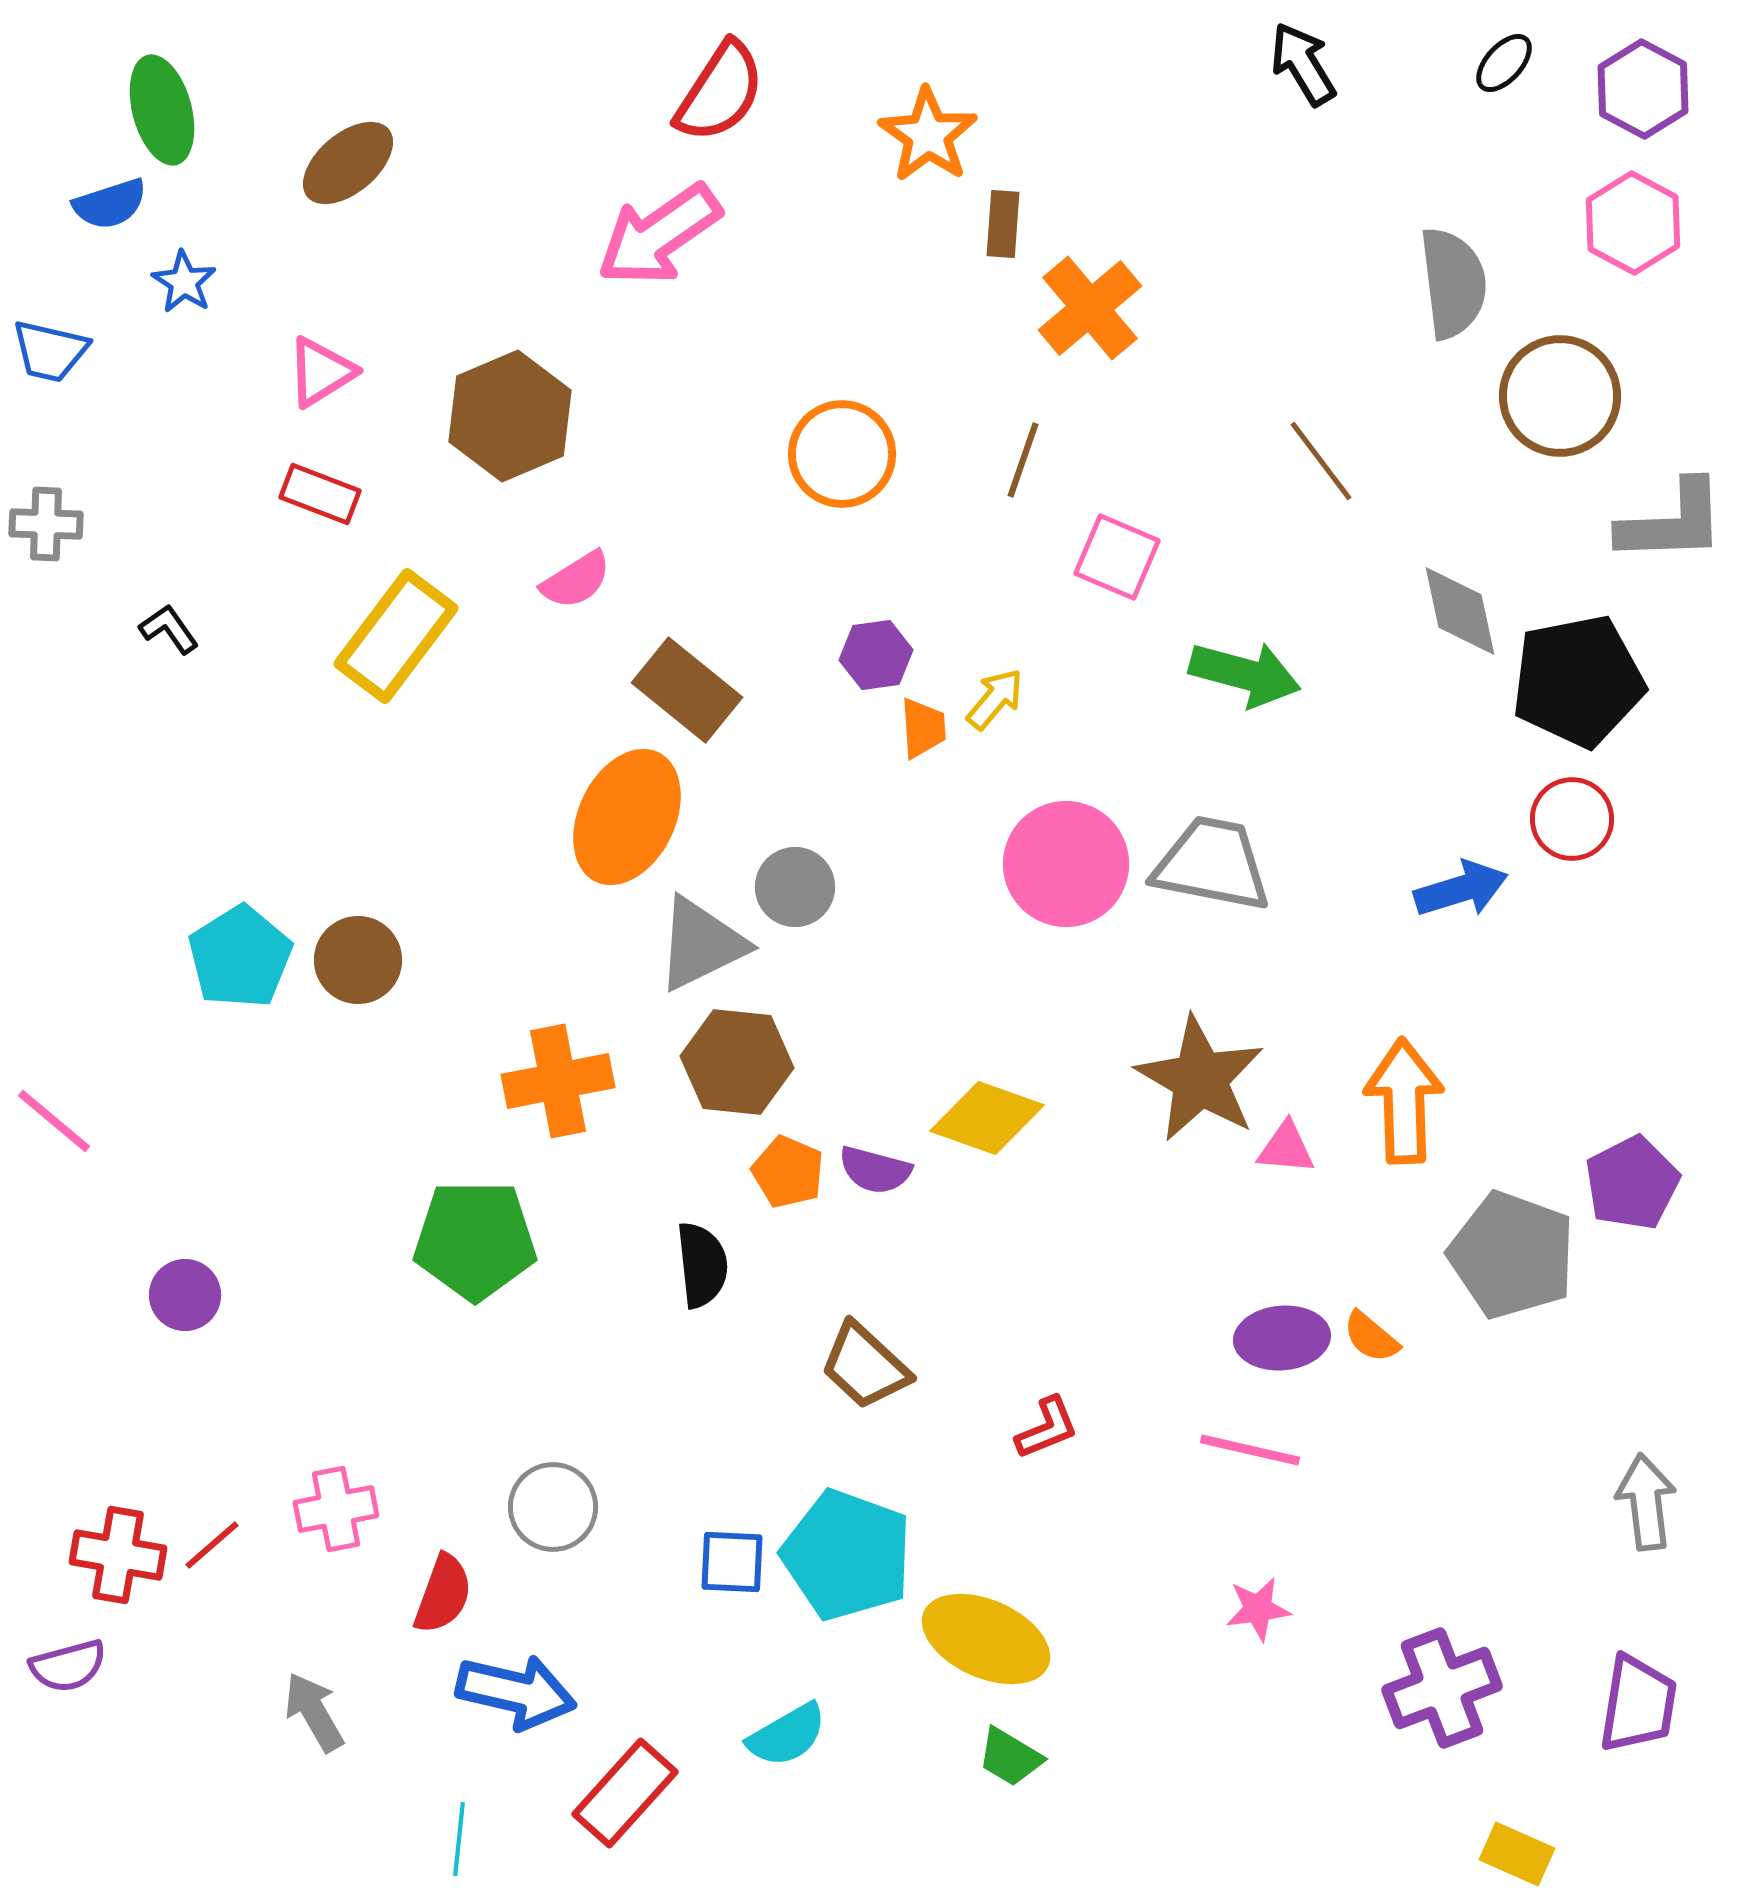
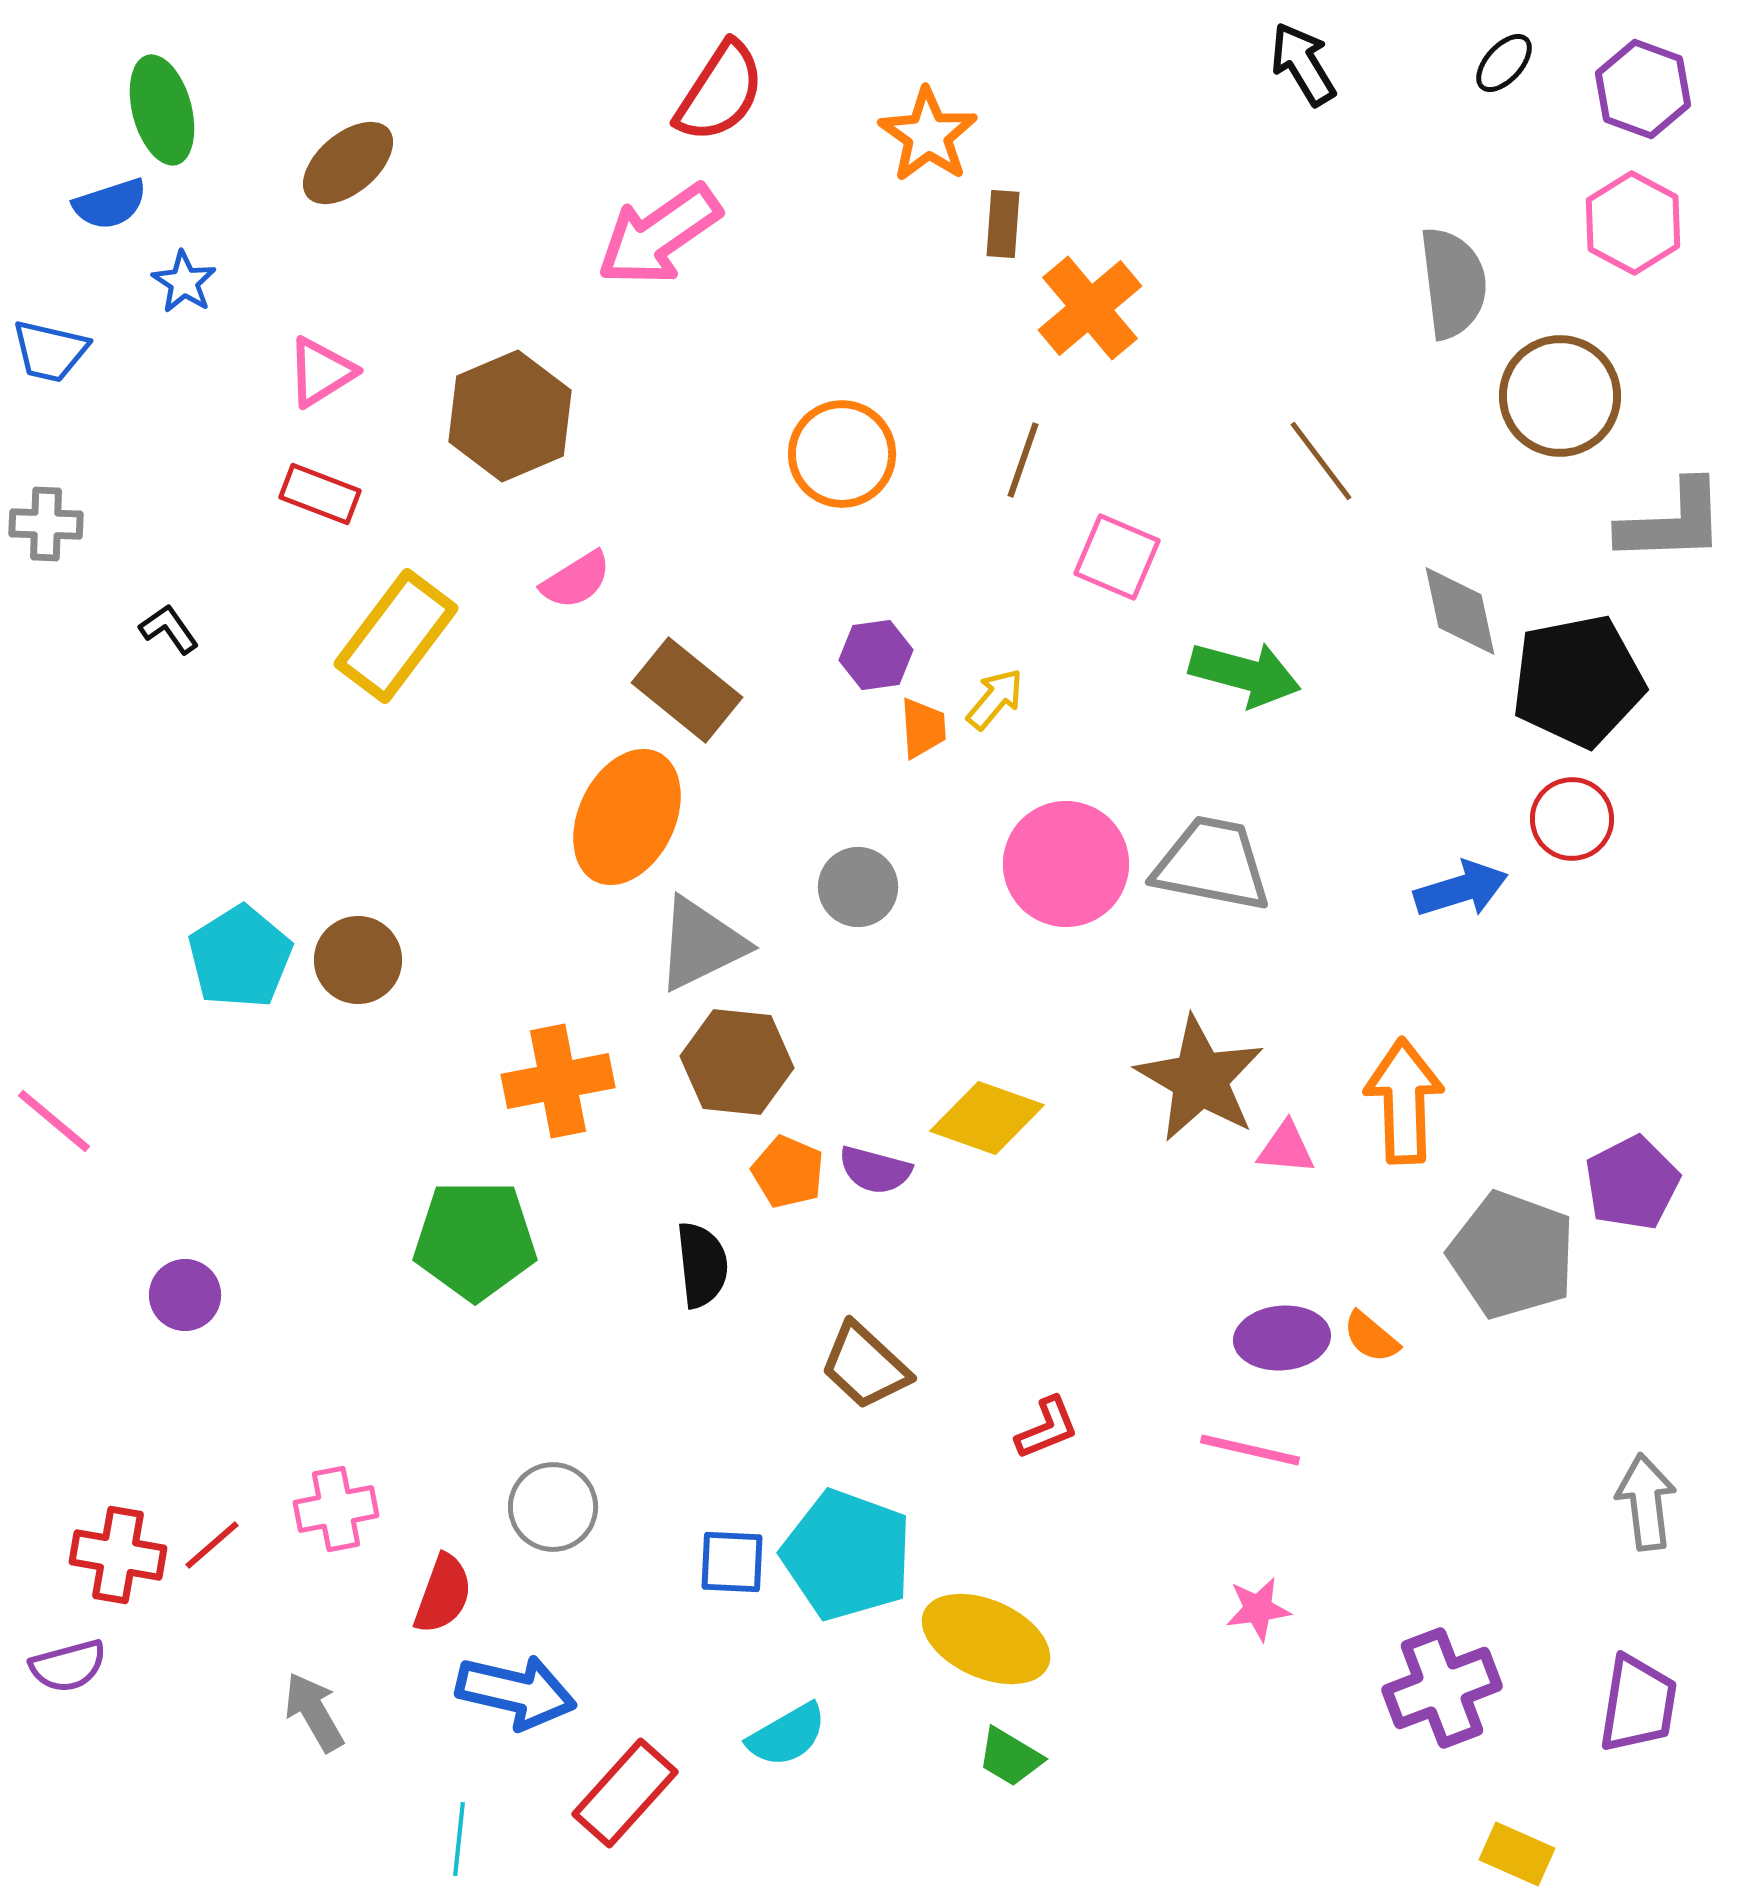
purple hexagon at (1643, 89): rotated 8 degrees counterclockwise
gray circle at (795, 887): moved 63 px right
